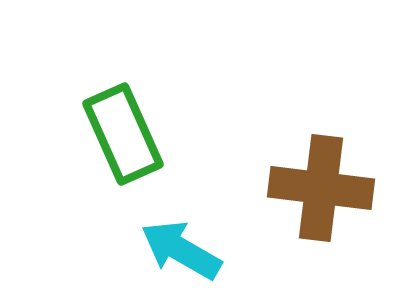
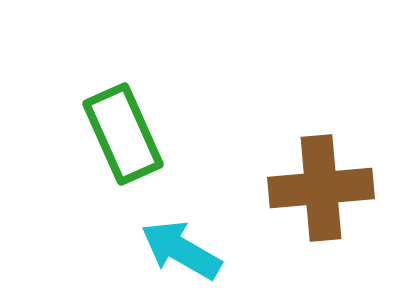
brown cross: rotated 12 degrees counterclockwise
